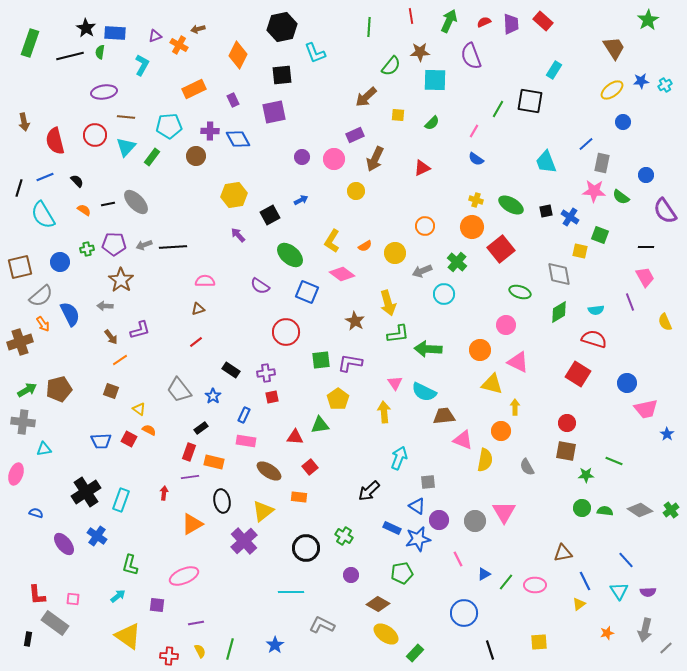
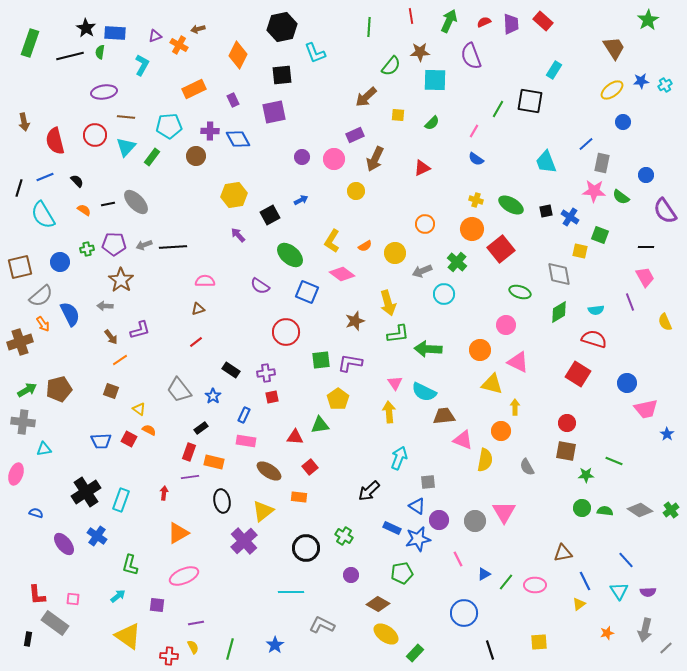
orange circle at (425, 226): moved 2 px up
orange circle at (472, 227): moved 2 px down
brown star at (355, 321): rotated 24 degrees clockwise
yellow arrow at (384, 412): moved 5 px right
orange triangle at (192, 524): moved 14 px left, 9 px down
yellow semicircle at (200, 651): moved 7 px left, 4 px up
